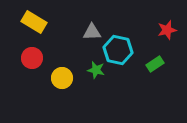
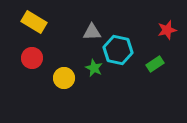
green star: moved 2 px left, 2 px up; rotated 12 degrees clockwise
yellow circle: moved 2 px right
